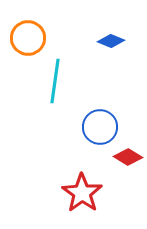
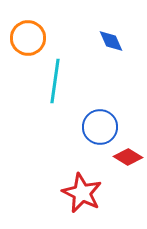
blue diamond: rotated 44 degrees clockwise
red star: rotated 9 degrees counterclockwise
